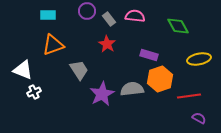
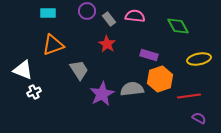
cyan rectangle: moved 2 px up
